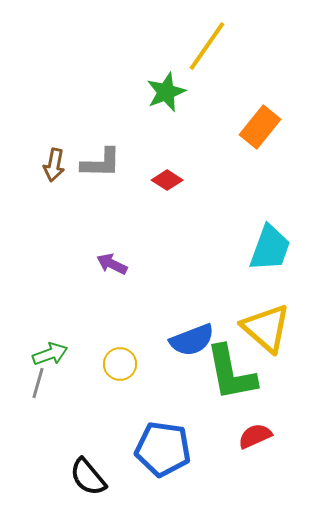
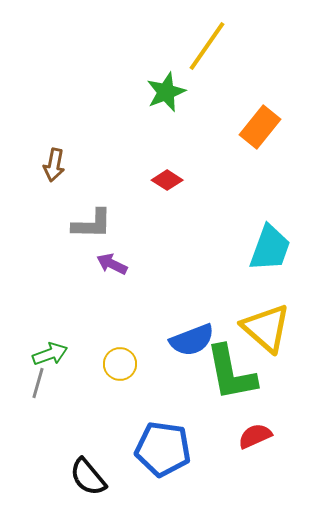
gray L-shape: moved 9 px left, 61 px down
